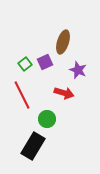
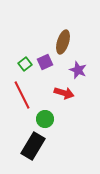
green circle: moved 2 px left
